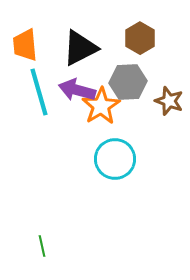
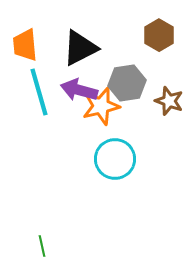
brown hexagon: moved 19 px right, 3 px up
gray hexagon: moved 1 px left, 1 px down; rotated 6 degrees counterclockwise
purple arrow: moved 2 px right
orange star: rotated 18 degrees clockwise
